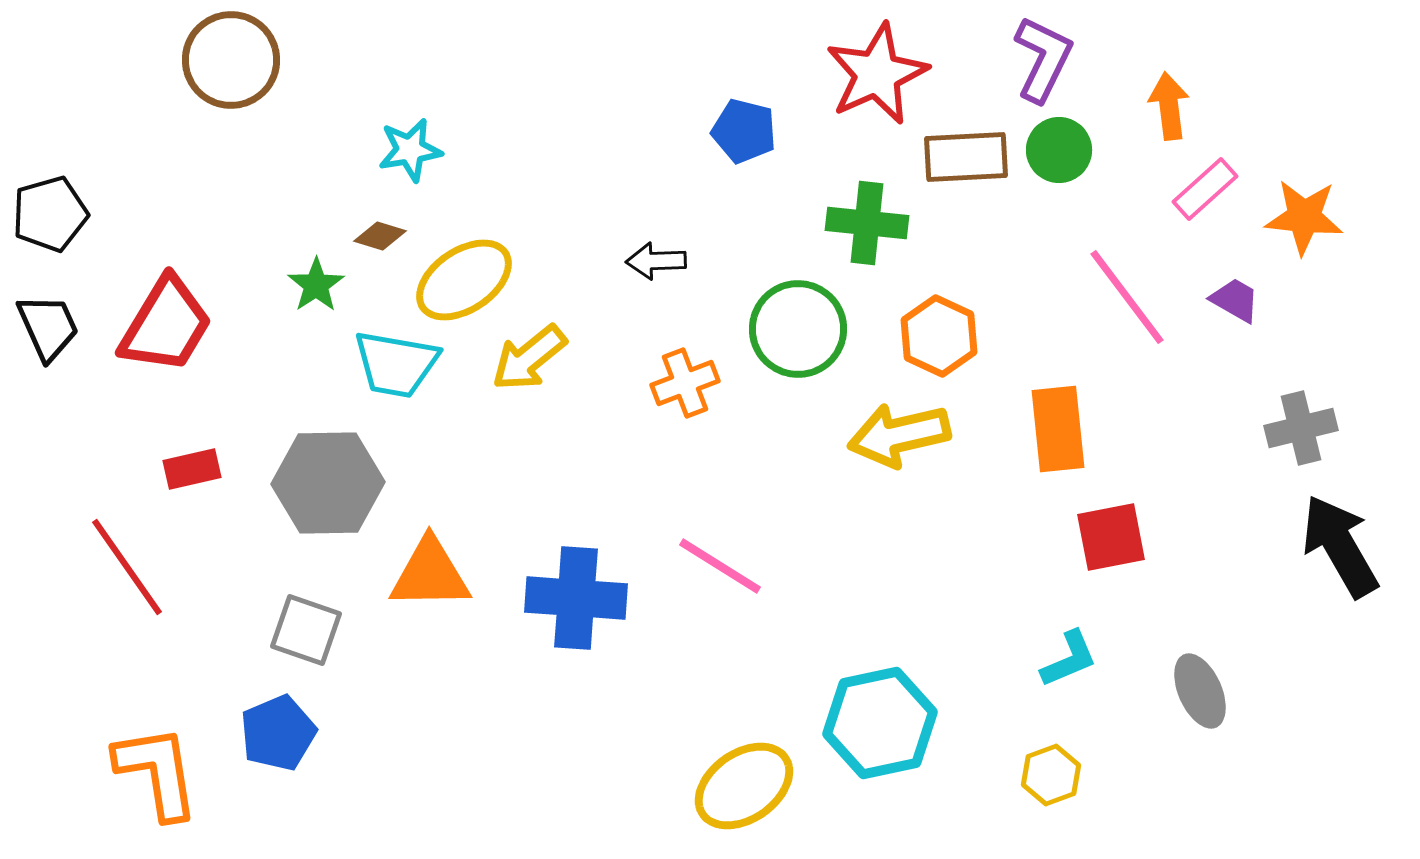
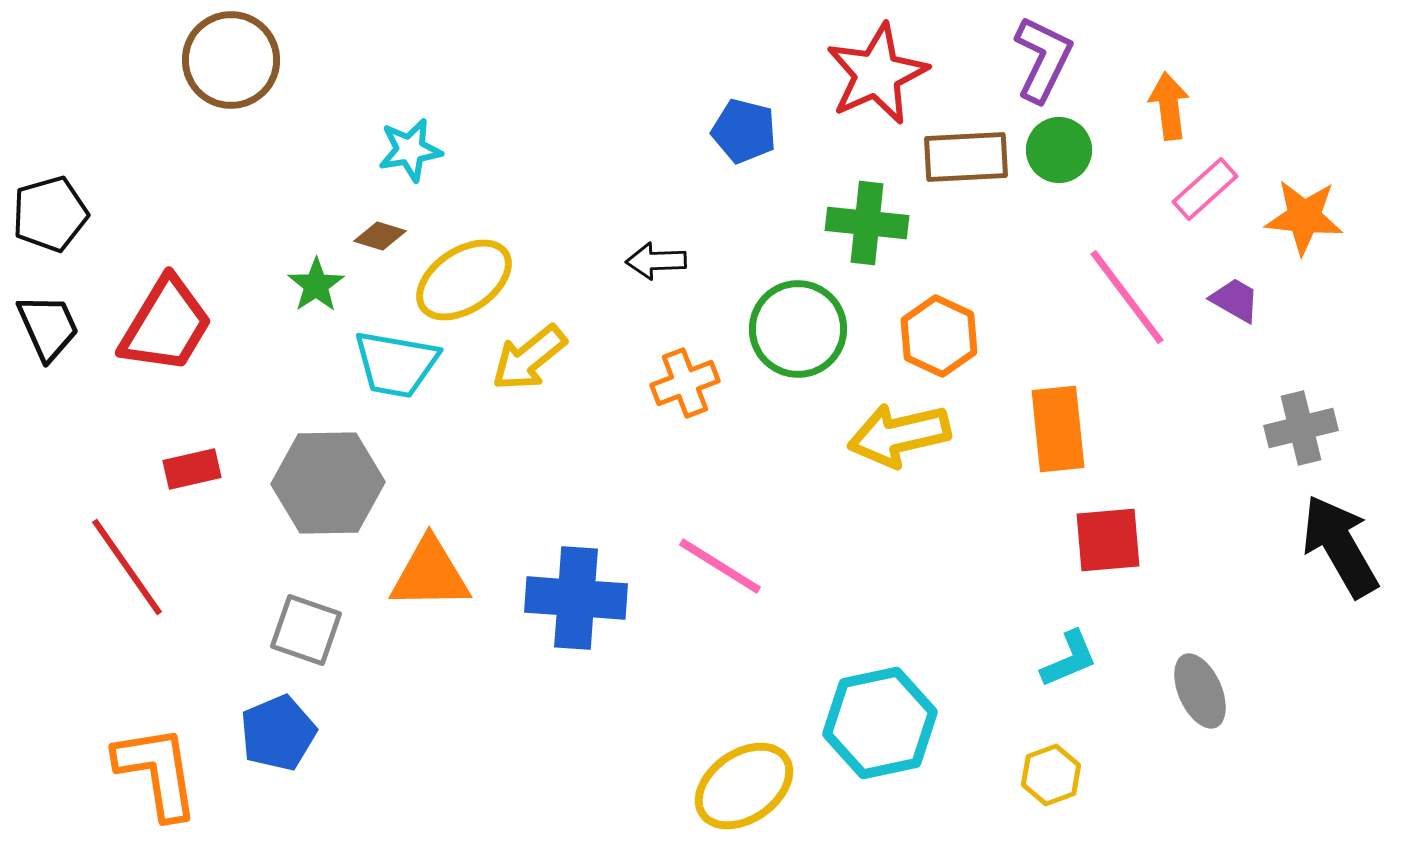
red square at (1111, 537): moved 3 px left, 3 px down; rotated 6 degrees clockwise
